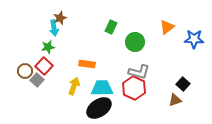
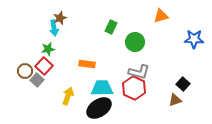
orange triangle: moved 6 px left, 11 px up; rotated 21 degrees clockwise
green star: moved 2 px down
yellow arrow: moved 6 px left, 10 px down
